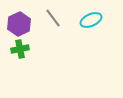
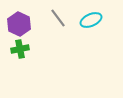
gray line: moved 5 px right
purple hexagon: rotated 10 degrees counterclockwise
